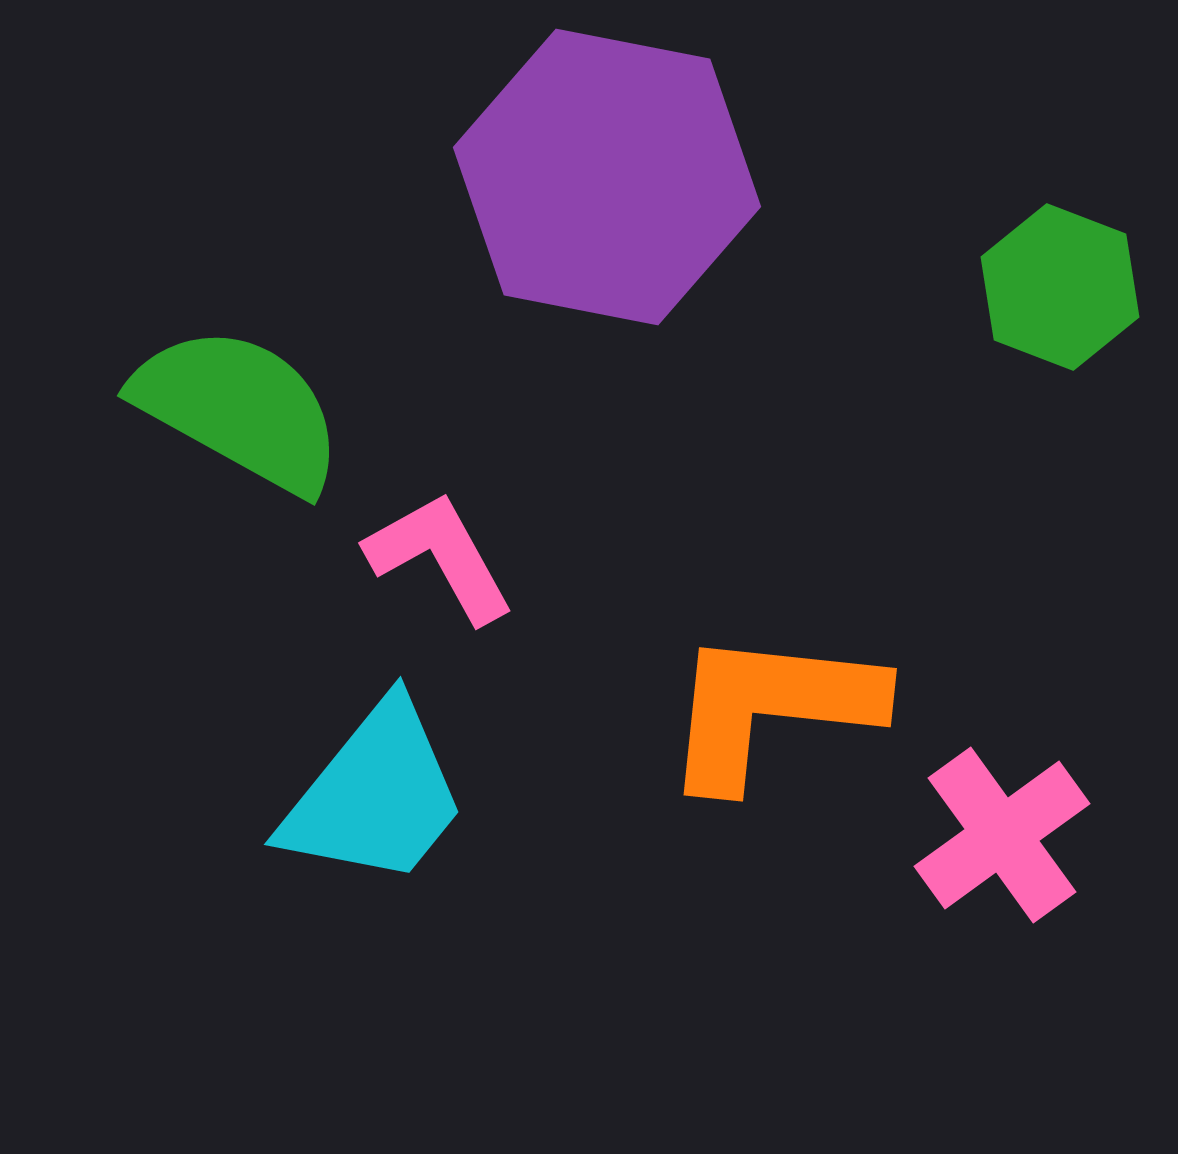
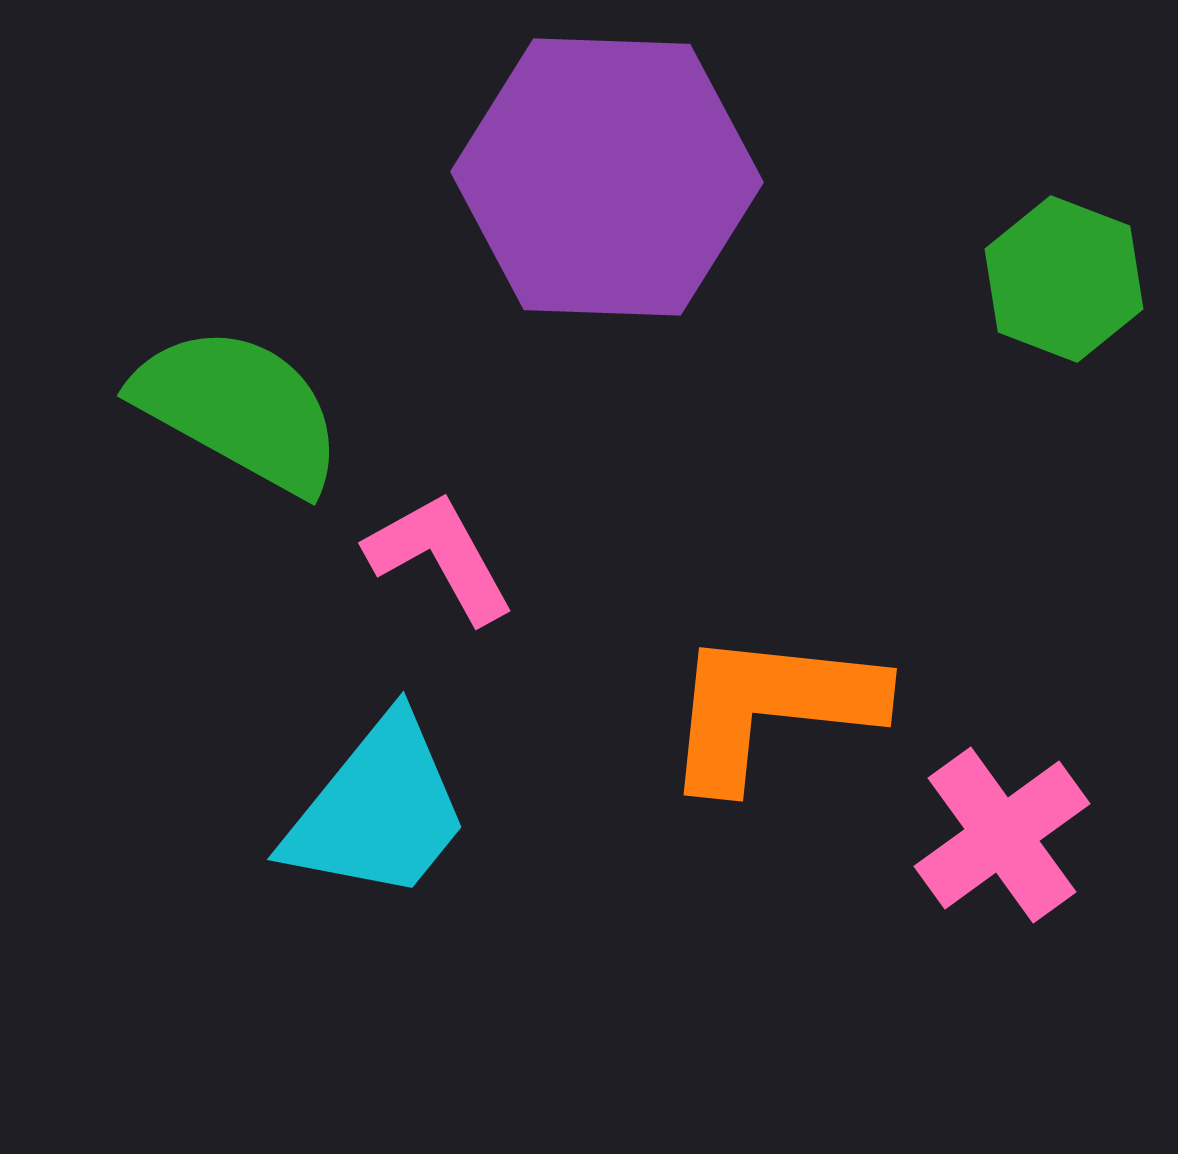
purple hexagon: rotated 9 degrees counterclockwise
green hexagon: moved 4 px right, 8 px up
cyan trapezoid: moved 3 px right, 15 px down
